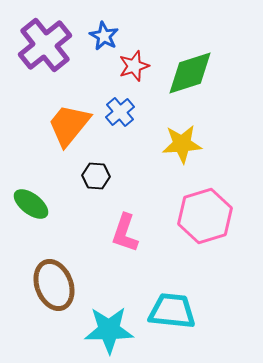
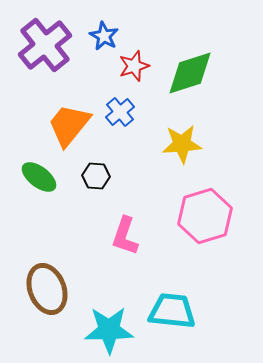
green ellipse: moved 8 px right, 27 px up
pink L-shape: moved 3 px down
brown ellipse: moved 7 px left, 4 px down
